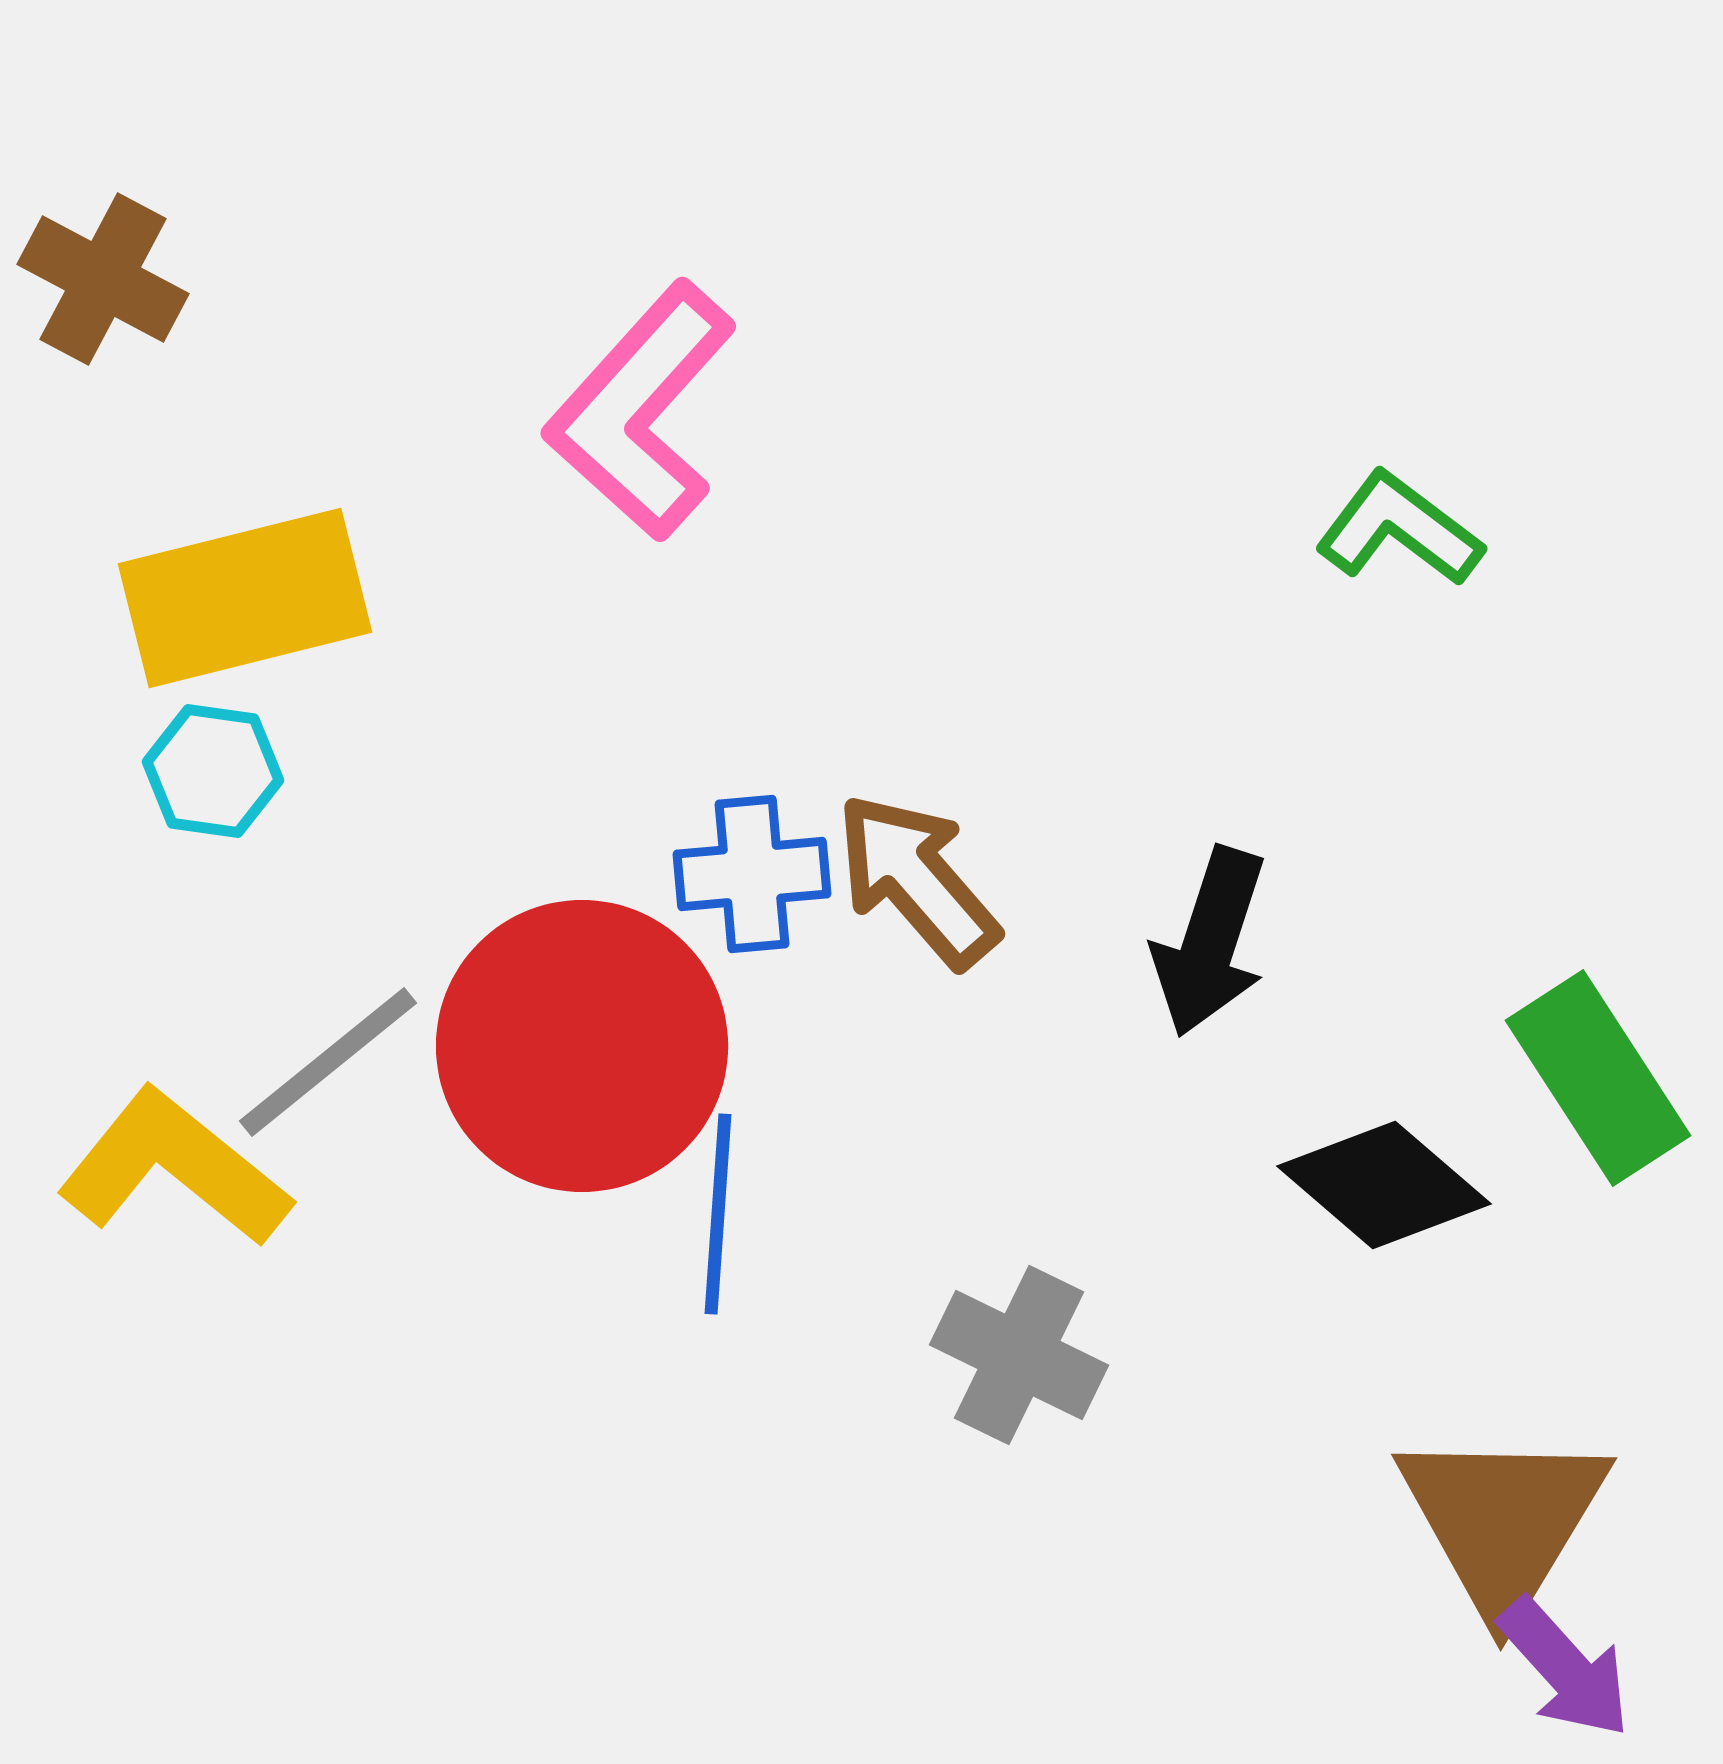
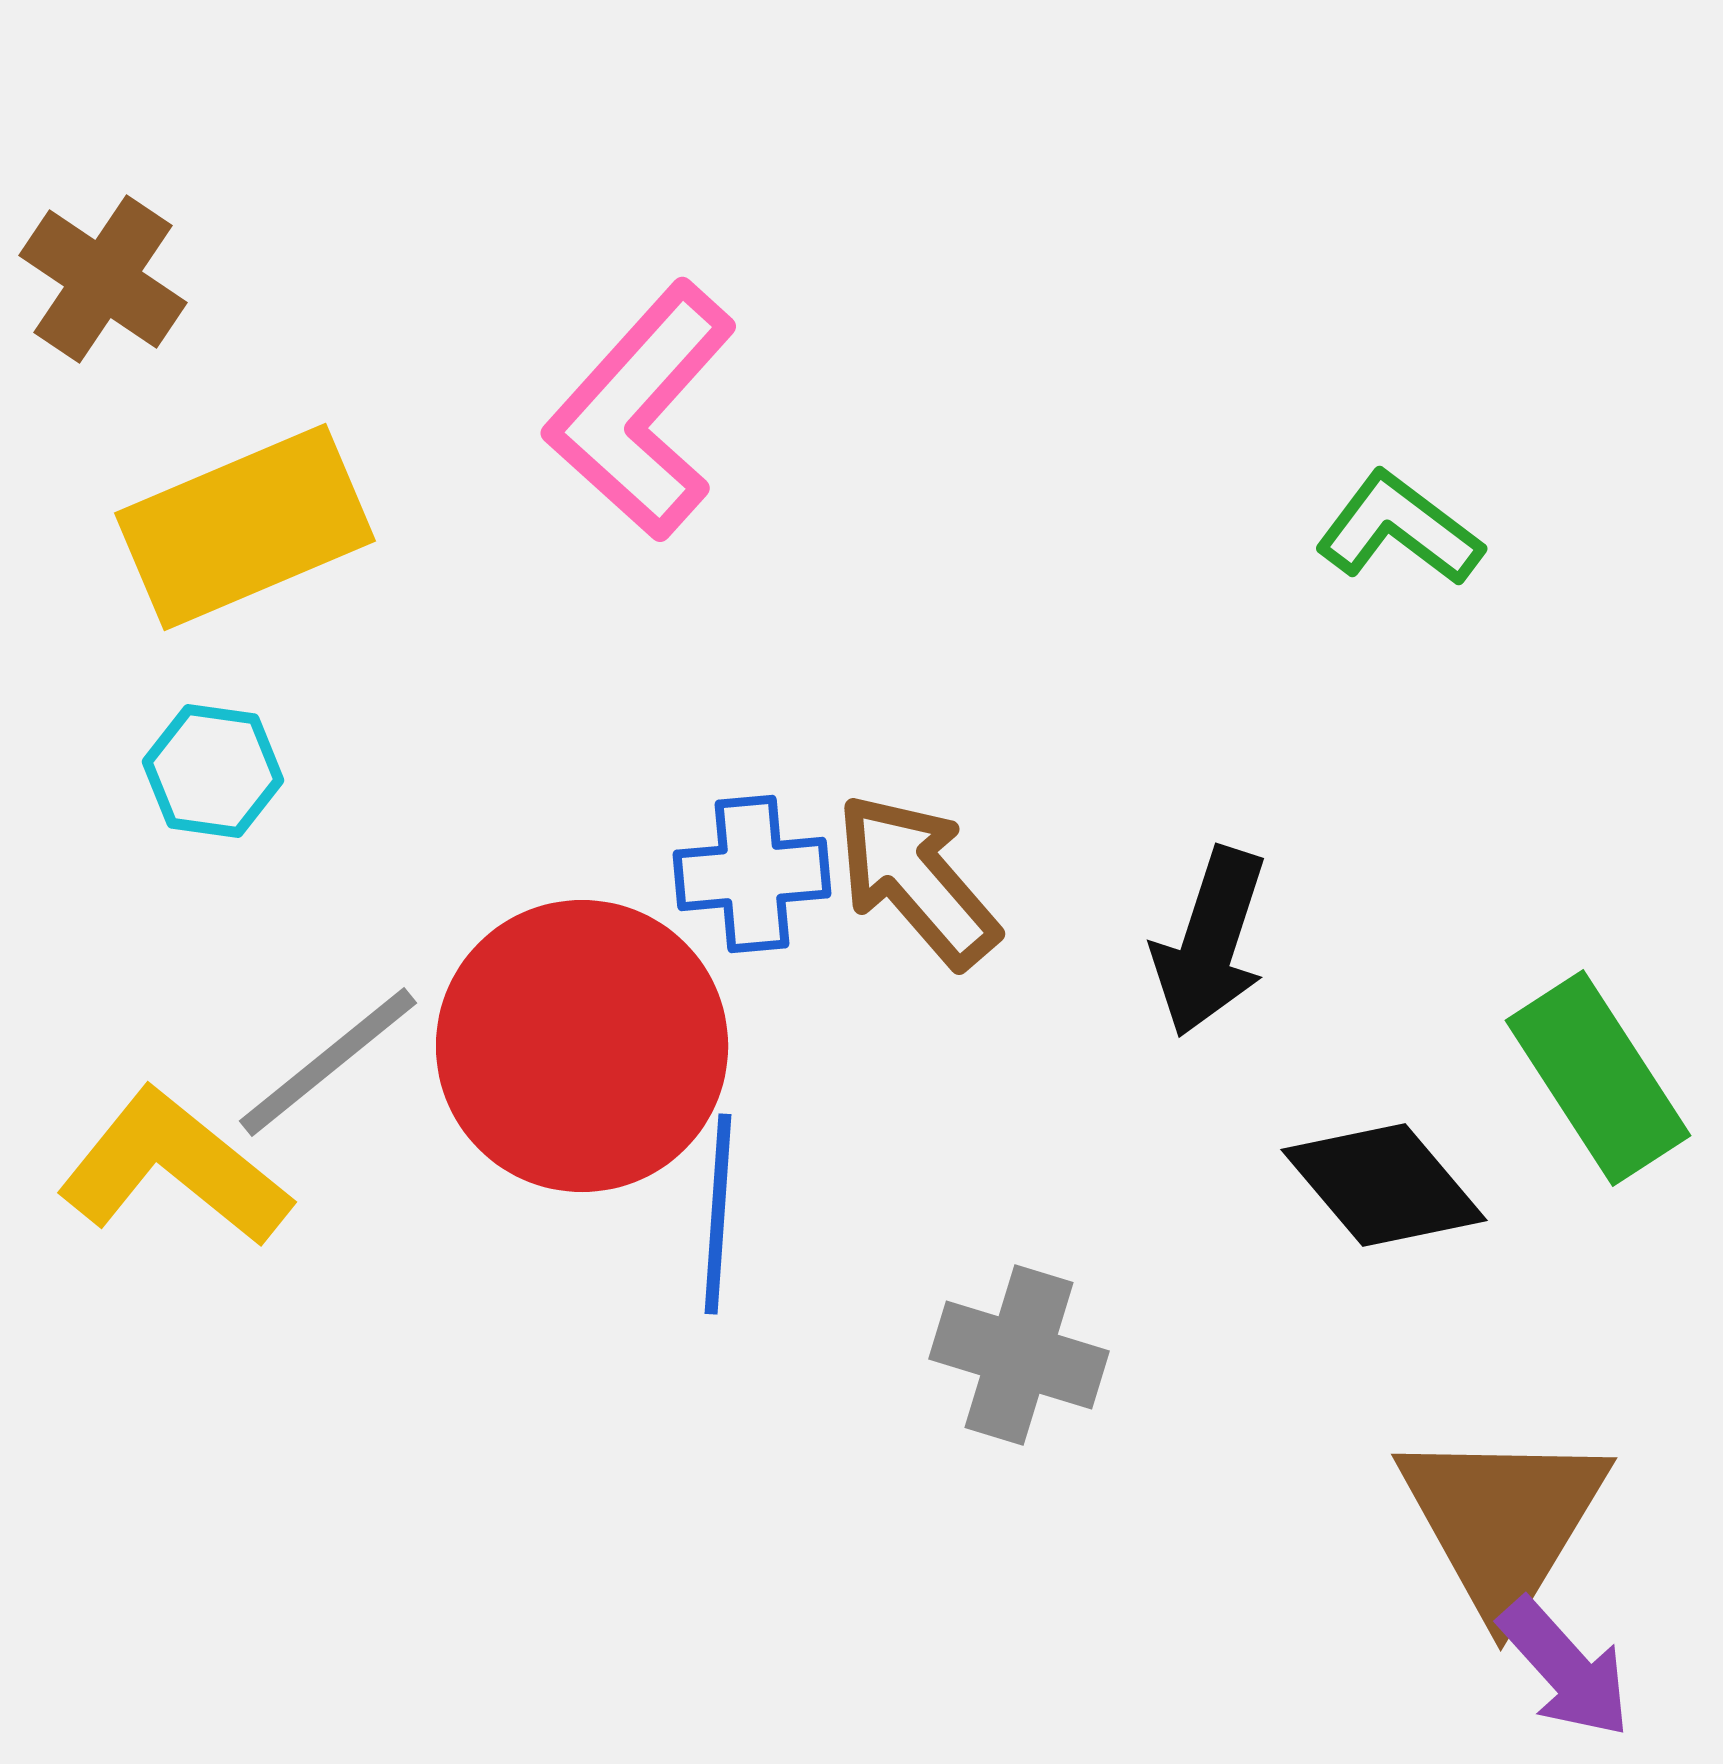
brown cross: rotated 6 degrees clockwise
yellow rectangle: moved 71 px up; rotated 9 degrees counterclockwise
black diamond: rotated 9 degrees clockwise
gray cross: rotated 9 degrees counterclockwise
